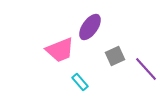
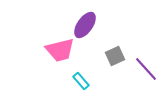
purple ellipse: moved 5 px left, 2 px up
pink trapezoid: rotated 8 degrees clockwise
cyan rectangle: moved 1 px right, 1 px up
